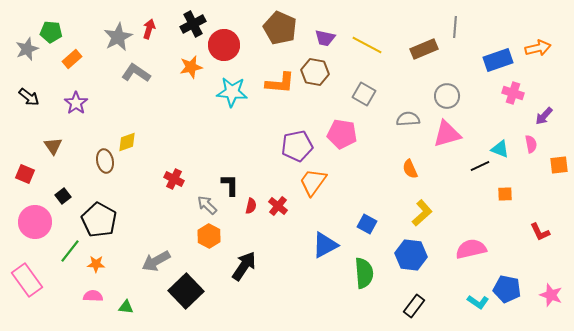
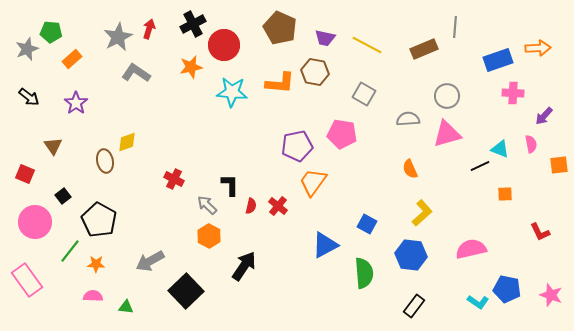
orange arrow at (538, 48): rotated 10 degrees clockwise
pink cross at (513, 93): rotated 15 degrees counterclockwise
gray arrow at (156, 261): moved 6 px left
